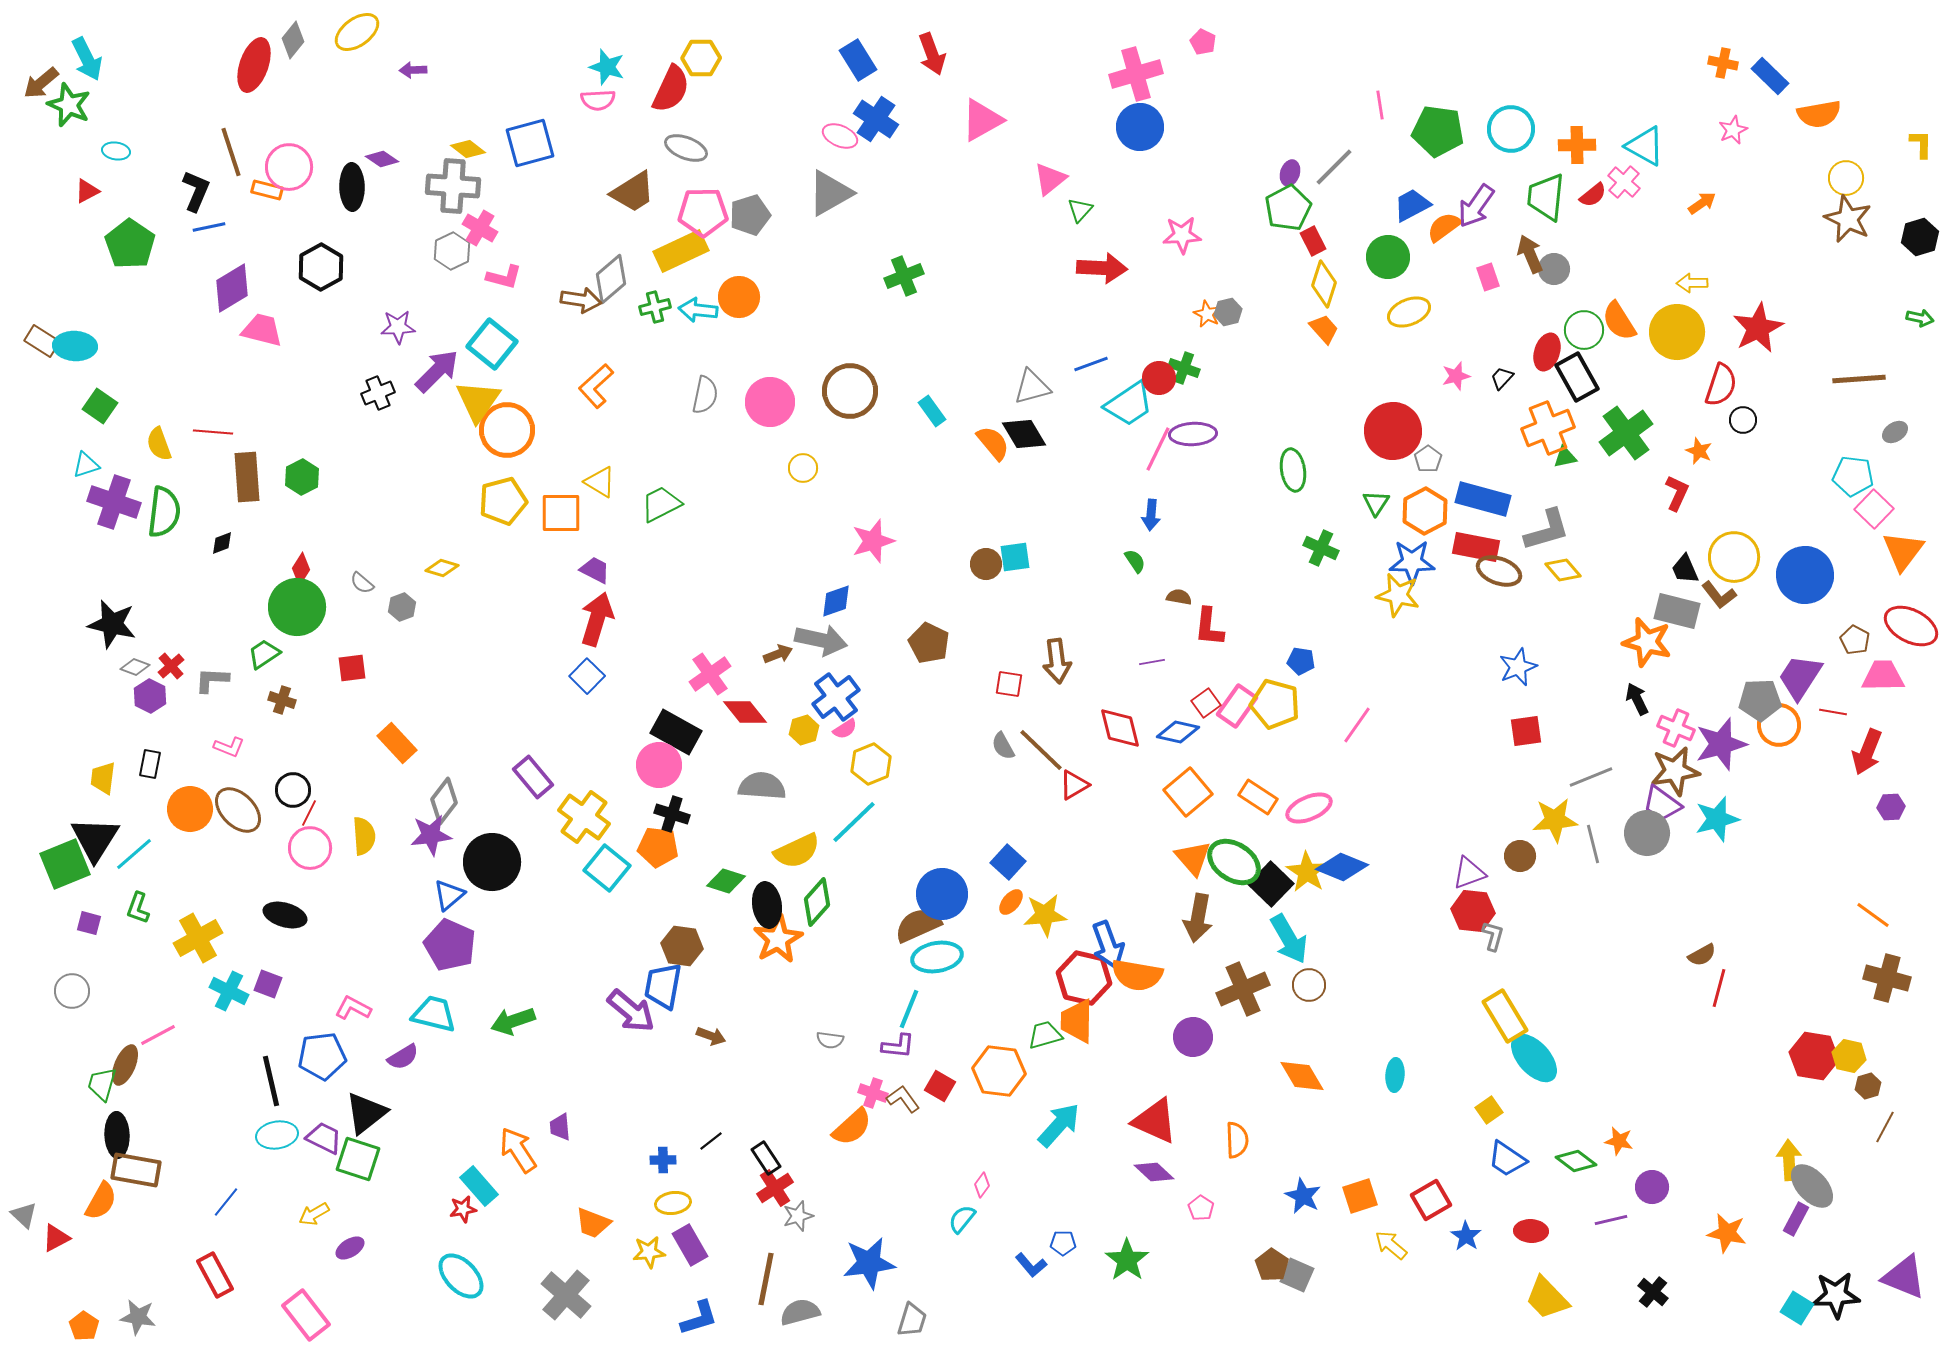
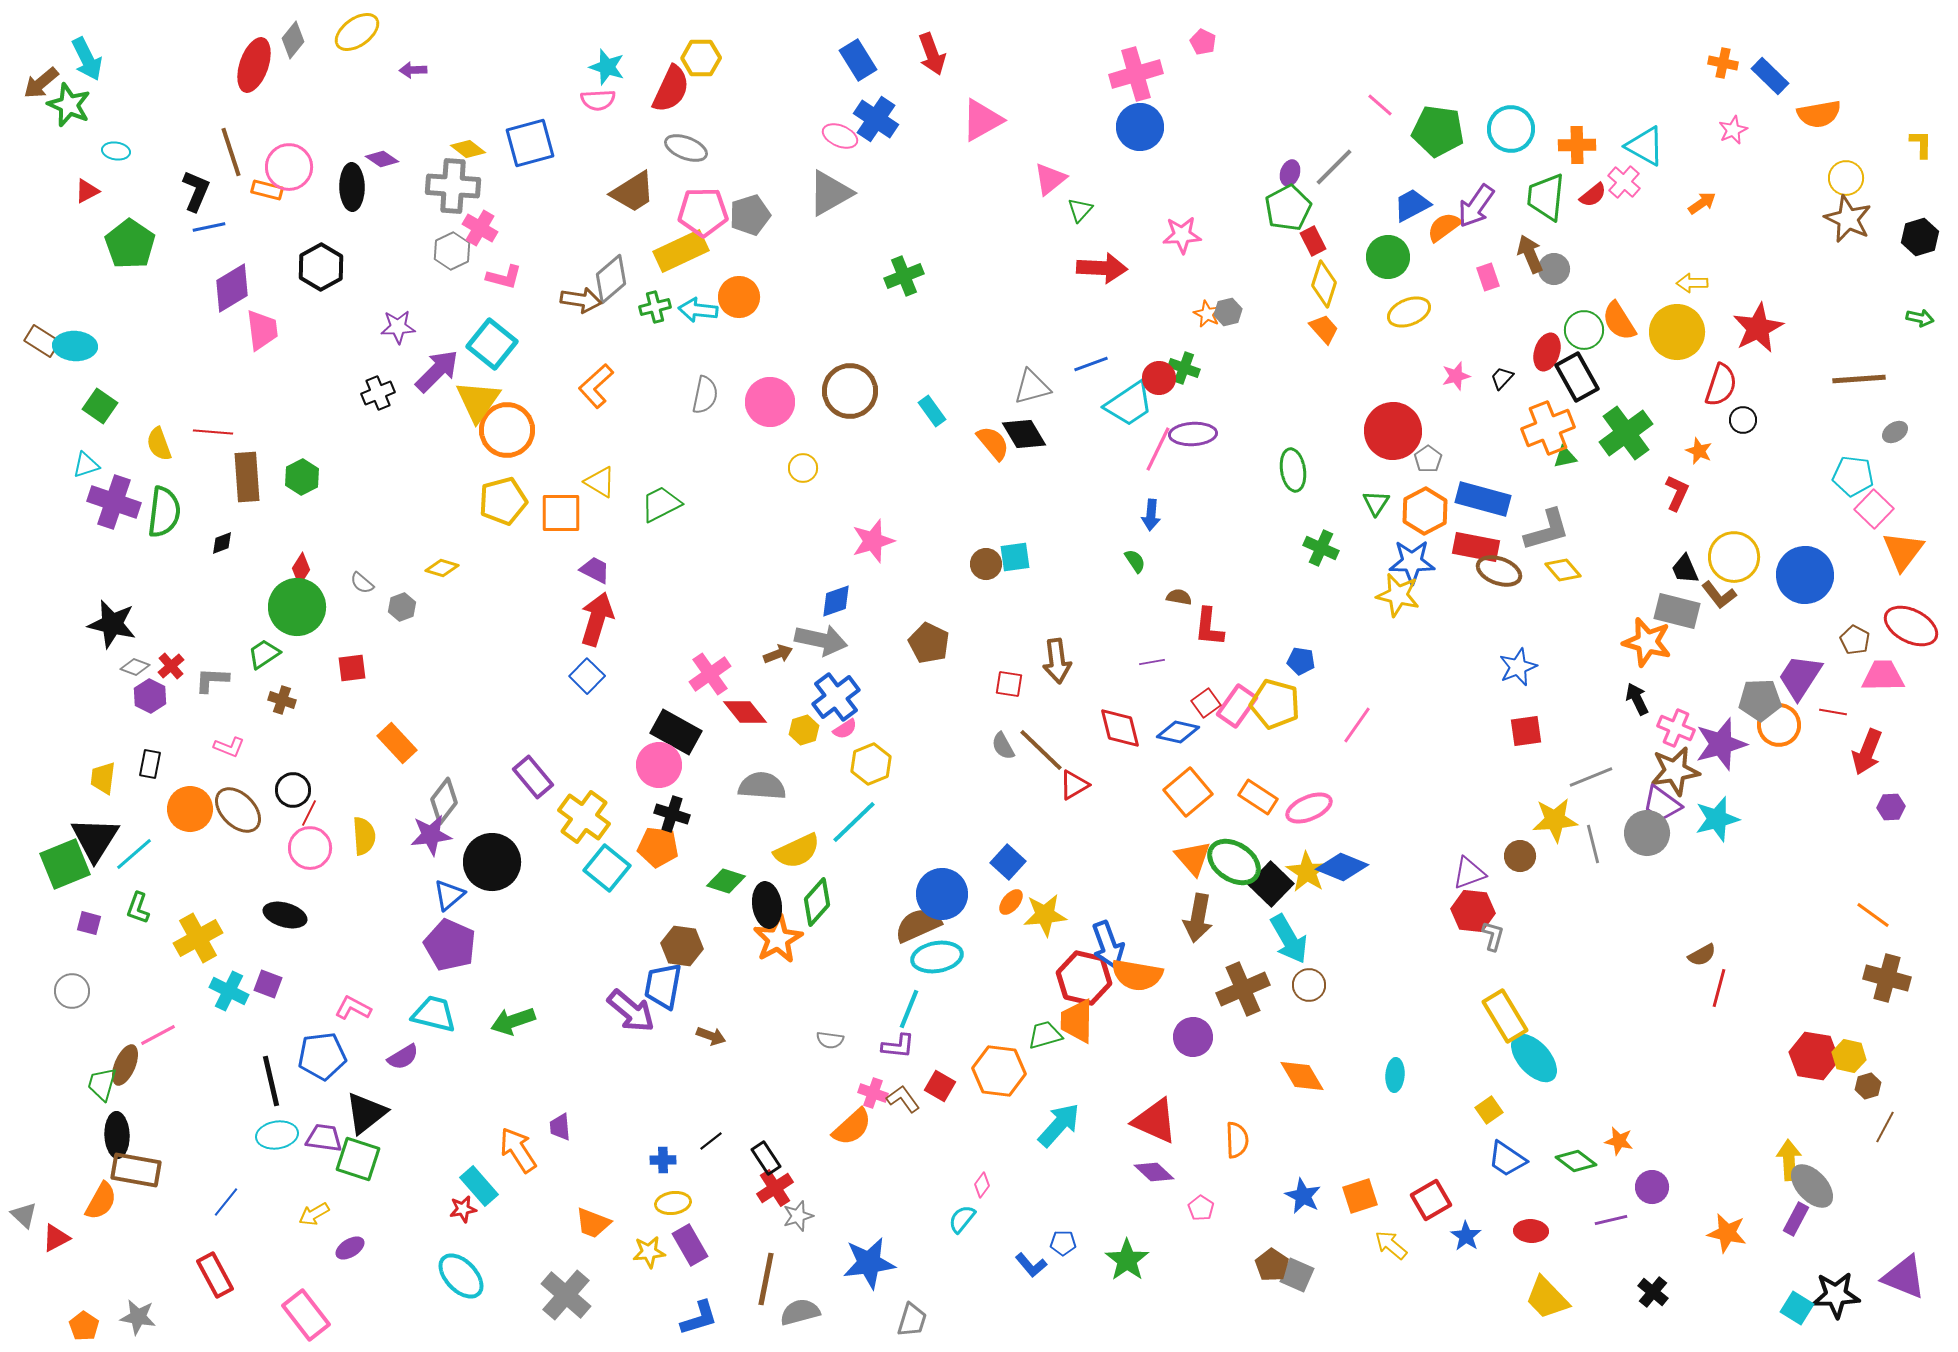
pink line at (1380, 105): rotated 40 degrees counterclockwise
pink trapezoid at (262, 330): rotated 69 degrees clockwise
purple trapezoid at (324, 1138): rotated 18 degrees counterclockwise
